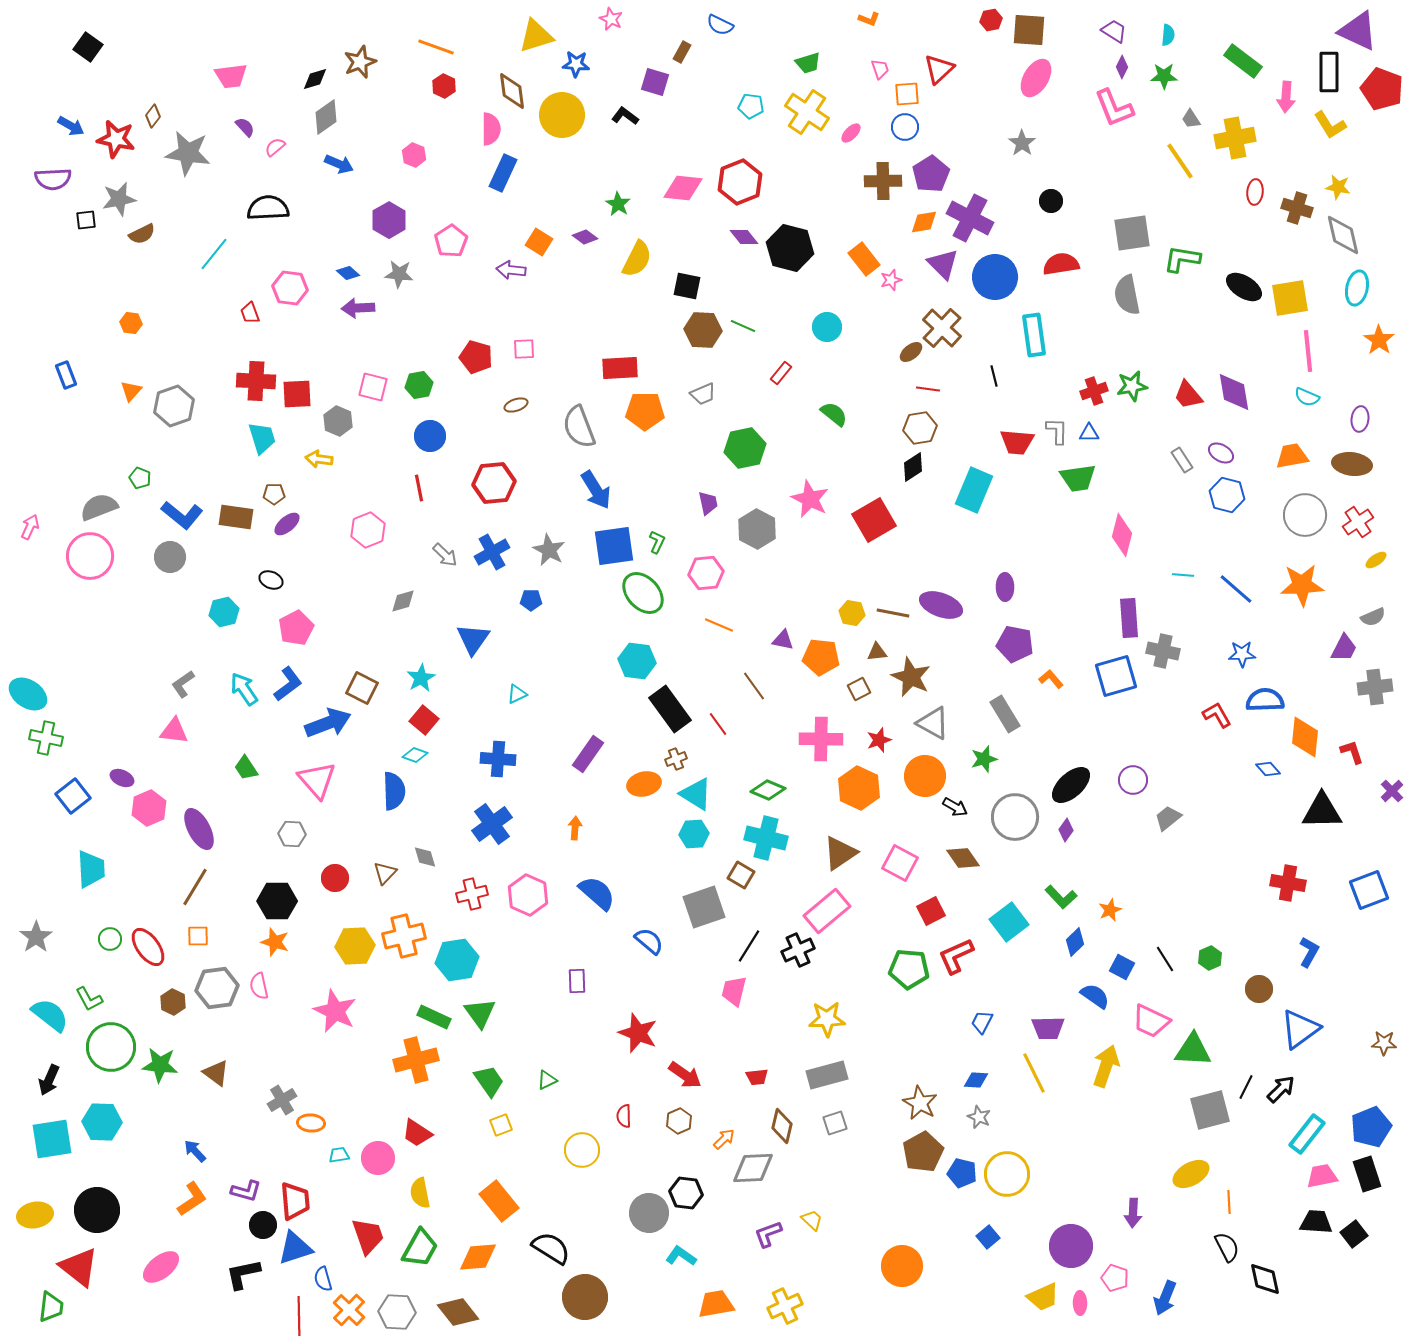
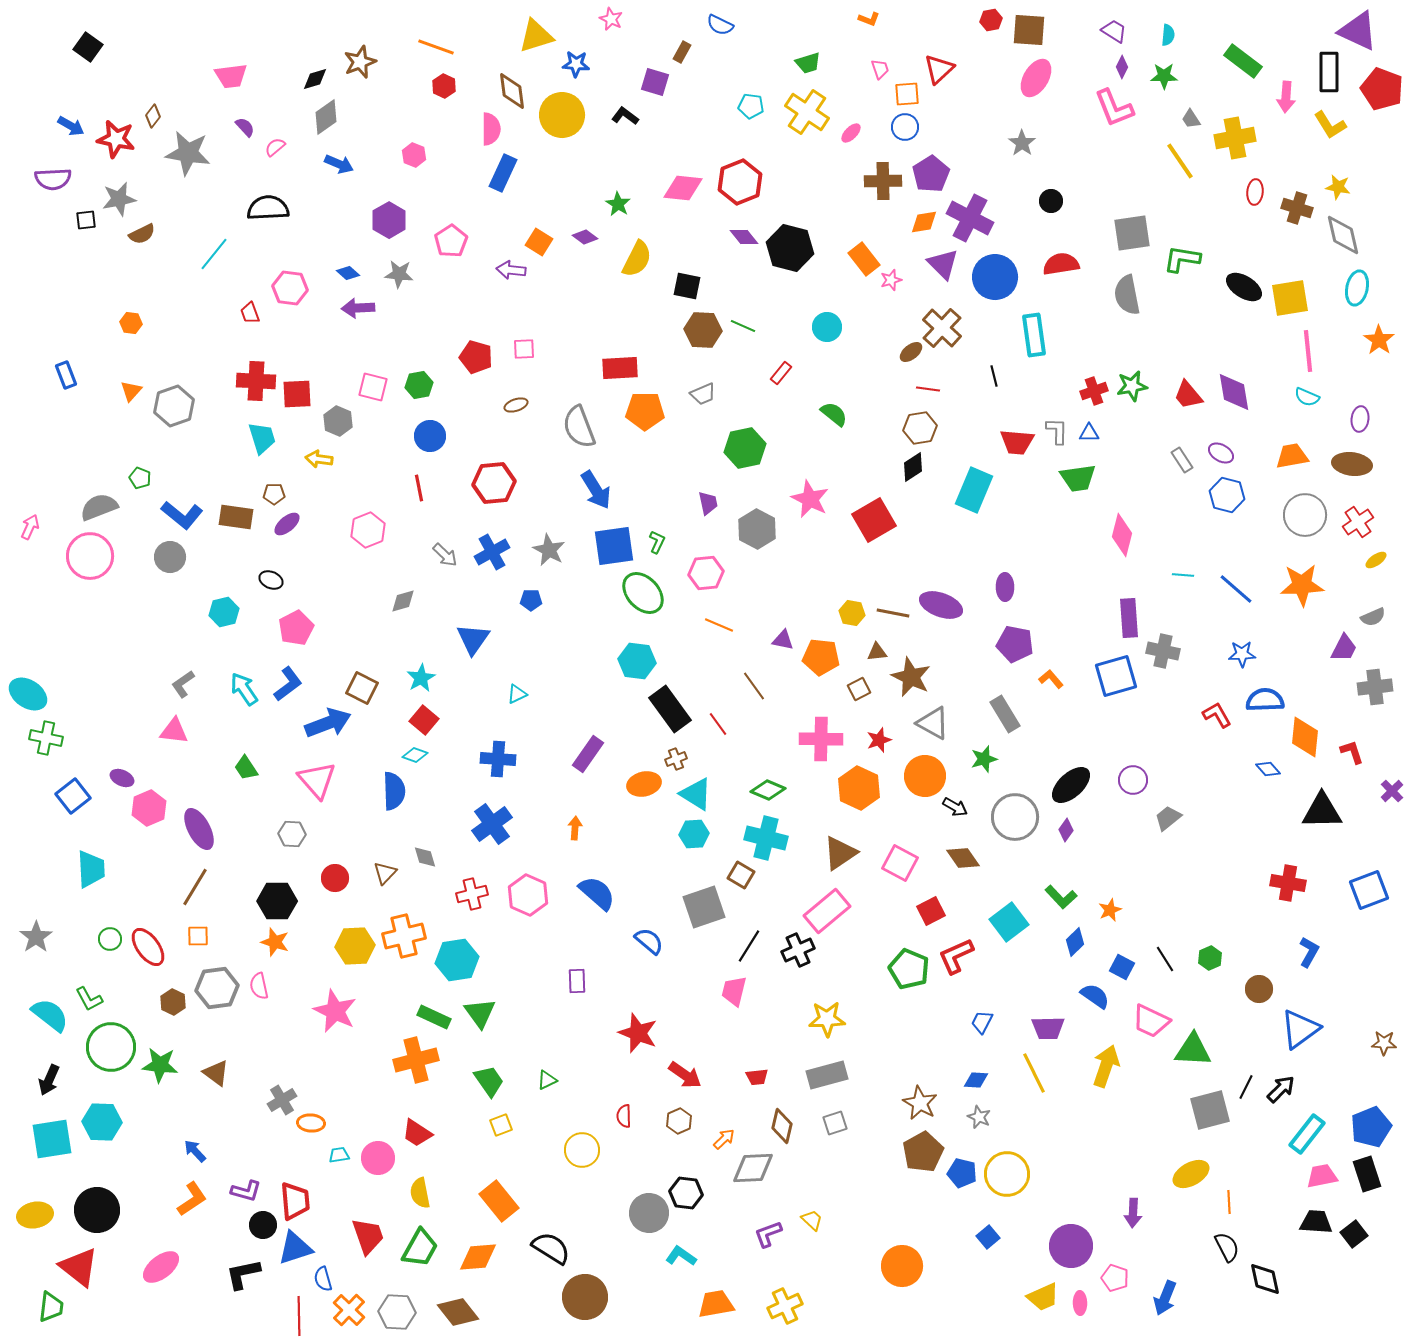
green pentagon at (909, 969): rotated 18 degrees clockwise
